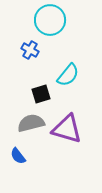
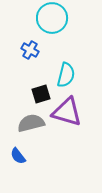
cyan circle: moved 2 px right, 2 px up
cyan semicircle: moved 2 px left; rotated 25 degrees counterclockwise
purple triangle: moved 17 px up
